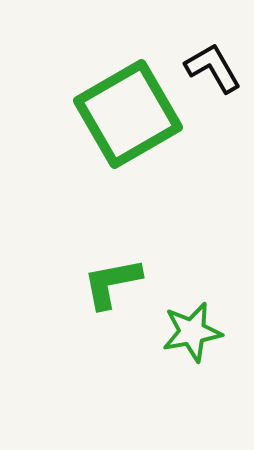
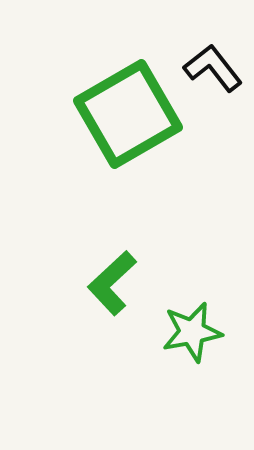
black L-shape: rotated 8 degrees counterclockwise
green L-shape: rotated 32 degrees counterclockwise
